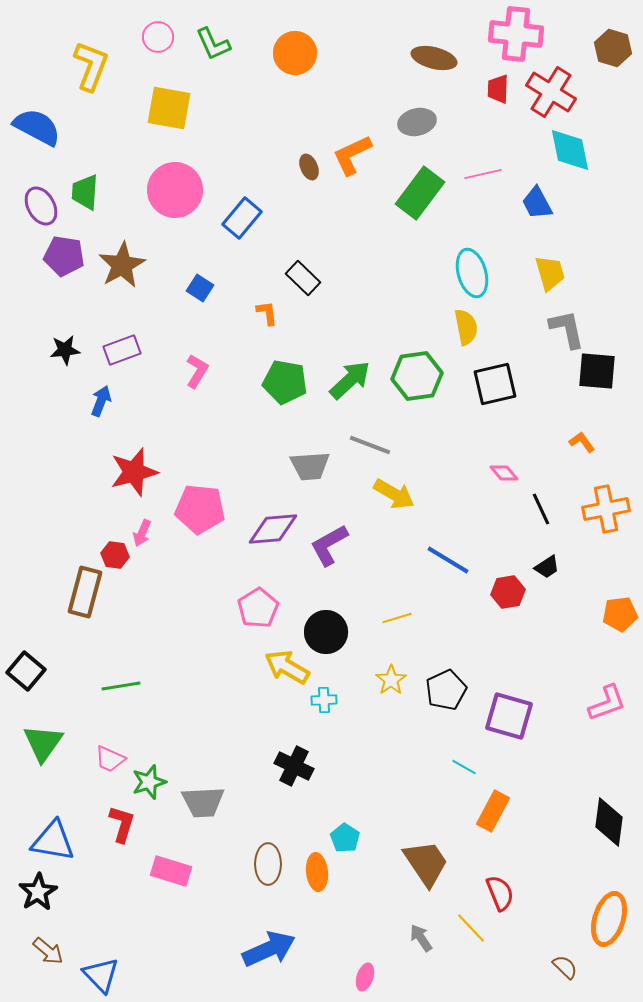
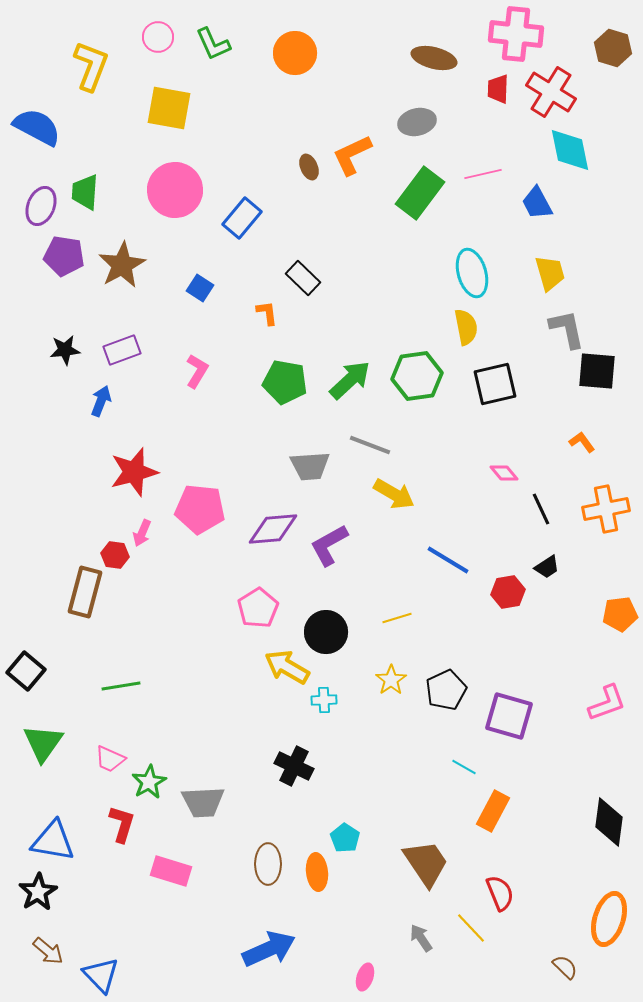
purple ellipse at (41, 206): rotated 51 degrees clockwise
green star at (149, 782): rotated 12 degrees counterclockwise
